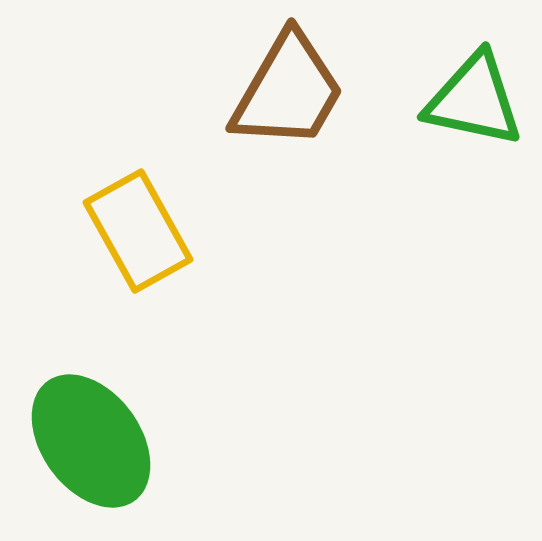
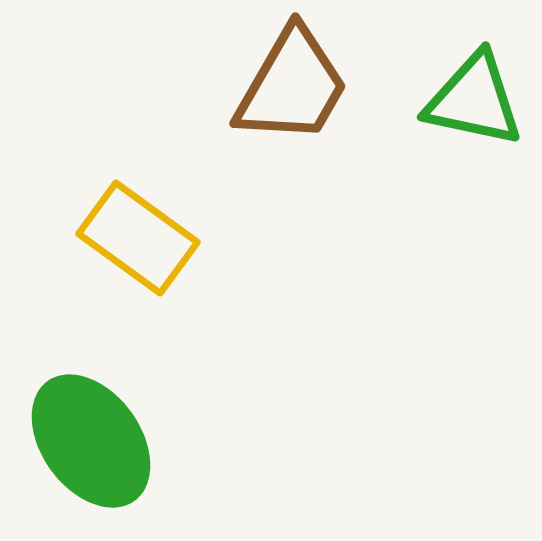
brown trapezoid: moved 4 px right, 5 px up
yellow rectangle: moved 7 px down; rotated 25 degrees counterclockwise
